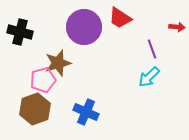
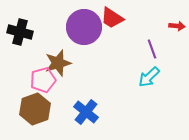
red trapezoid: moved 8 px left
red arrow: moved 1 px up
blue cross: rotated 15 degrees clockwise
